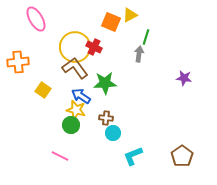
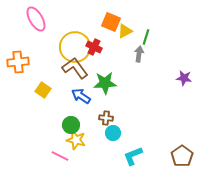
yellow triangle: moved 5 px left, 16 px down
yellow star: moved 30 px down
